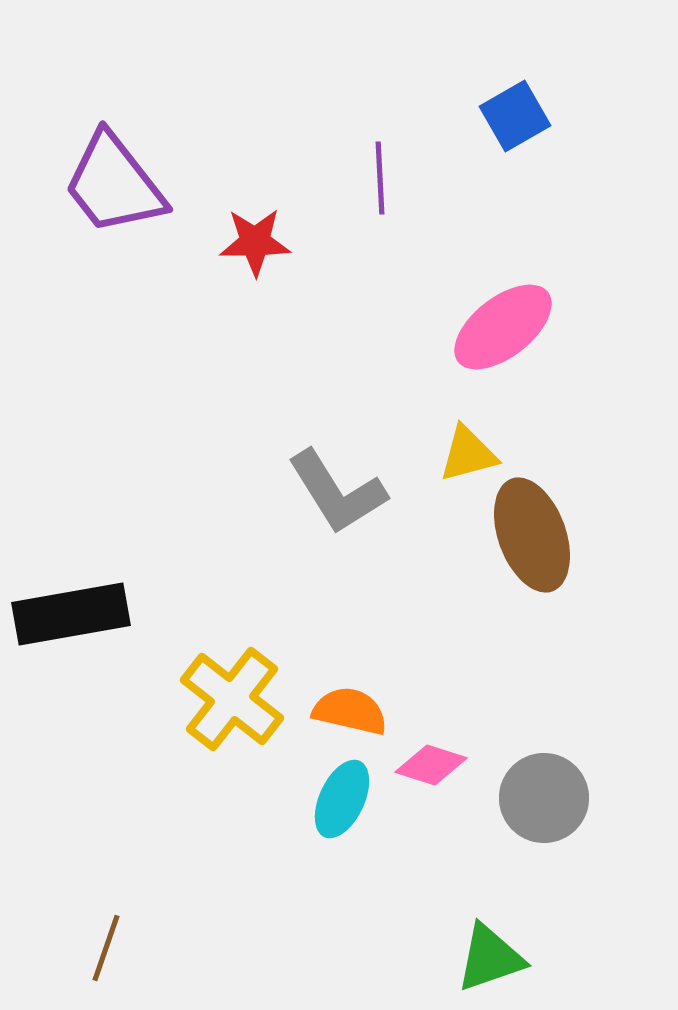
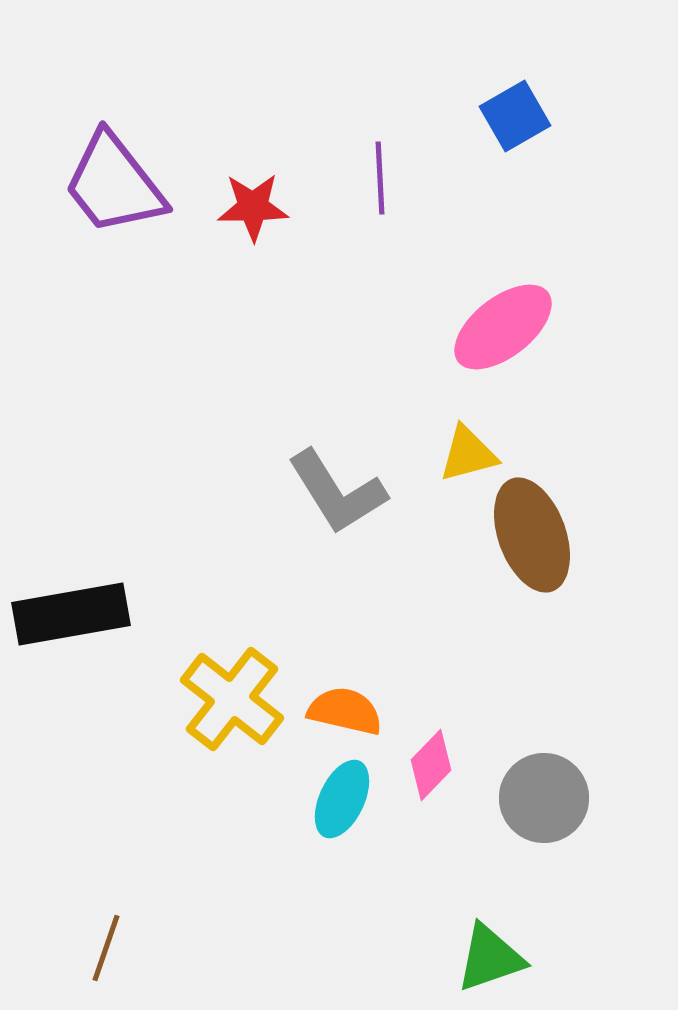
red star: moved 2 px left, 35 px up
orange semicircle: moved 5 px left
pink diamond: rotated 64 degrees counterclockwise
